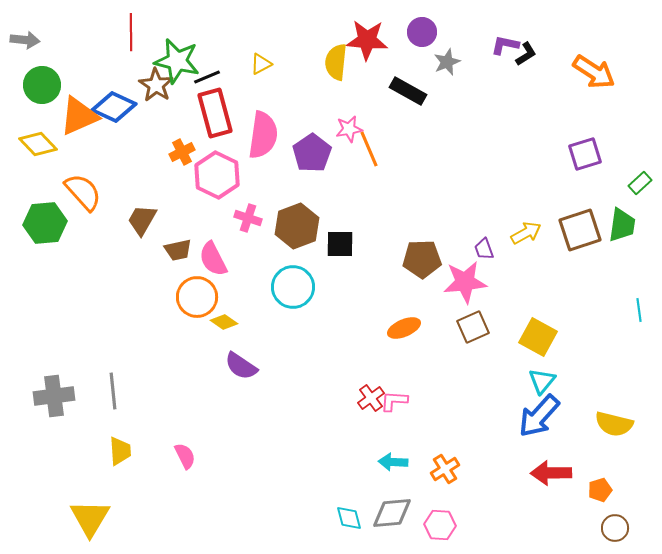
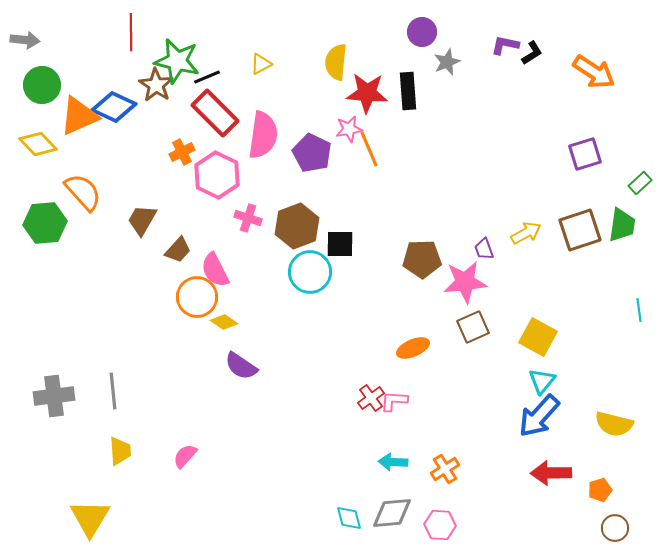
red star at (367, 40): moved 53 px down
black L-shape at (526, 54): moved 6 px right, 1 px up
black rectangle at (408, 91): rotated 57 degrees clockwise
red rectangle at (215, 113): rotated 30 degrees counterclockwise
purple pentagon at (312, 153): rotated 12 degrees counterclockwise
brown trapezoid at (178, 250): rotated 36 degrees counterclockwise
pink semicircle at (213, 259): moved 2 px right, 11 px down
cyan circle at (293, 287): moved 17 px right, 15 px up
orange ellipse at (404, 328): moved 9 px right, 20 px down
pink semicircle at (185, 456): rotated 112 degrees counterclockwise
